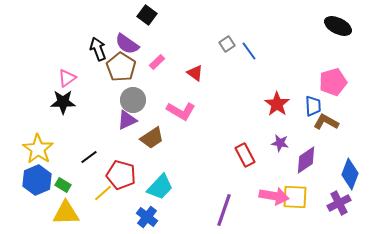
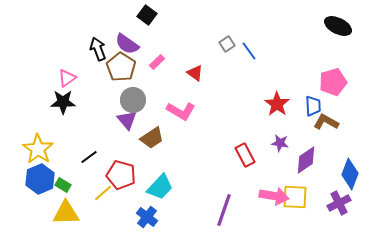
purple triangle: rotated 45 degrees counterclockwise
blue hexagon: moved 3 px right, 1 px up
